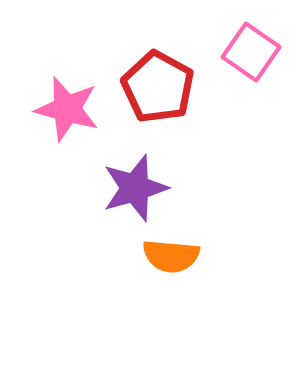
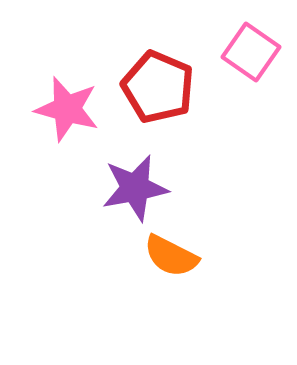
red pentagon: rotated 6 degrees counterclockwise
purple star: rotated 6 degrees clockwise
orange semicircle: rotated 22 degrees clockwise
